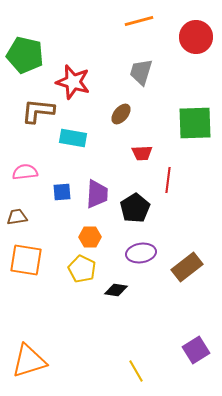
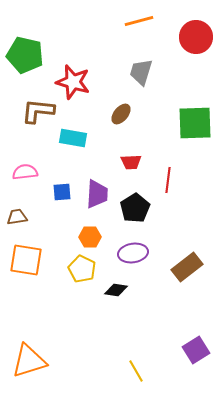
red trapezoid: moved 11 px left, 9 px down
purple ellipse: moved 8 px left
